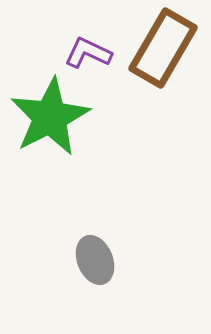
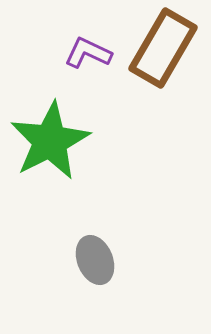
green star: moved 24 px down
